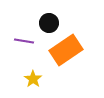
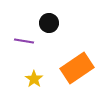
orange rectangle: moved 11 px right, 18 px down
yellow star: moved 1 px right
